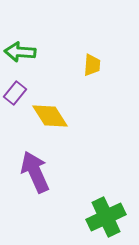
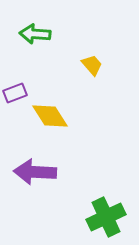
green arrow: moved 15 px right, 18 px up
yellow trapezoid: rotated 45 degrees counterclockwise
purple rectangle: rotated 30 degrees clockwise
purple arrow: rotated 63 degrees counterclockwise
